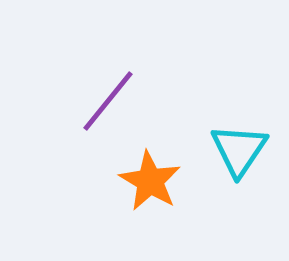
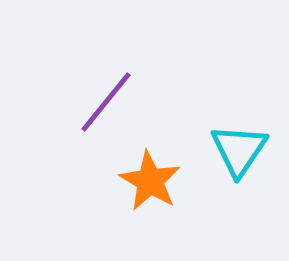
purple line: moved 2 px left, 1 px down
